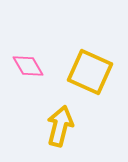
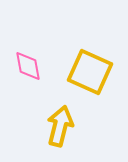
pink diamond: rotated 20 degrees clockwise
